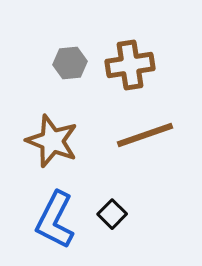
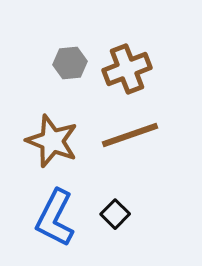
brown cross: moved 3 px left, 4 px down; rotated 12 degrees counterclockwise
brown line: moved 15 px left
black square: moved 3 px right
blue L-shape: moved 2 px up
